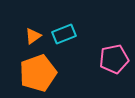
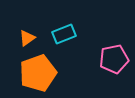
orange triangle: moved 6 px left, 2 px down
